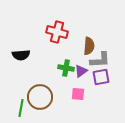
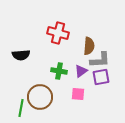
red cross: moved 1 px right, 1 px down
green cross: moved 7 px left, 3 px down
